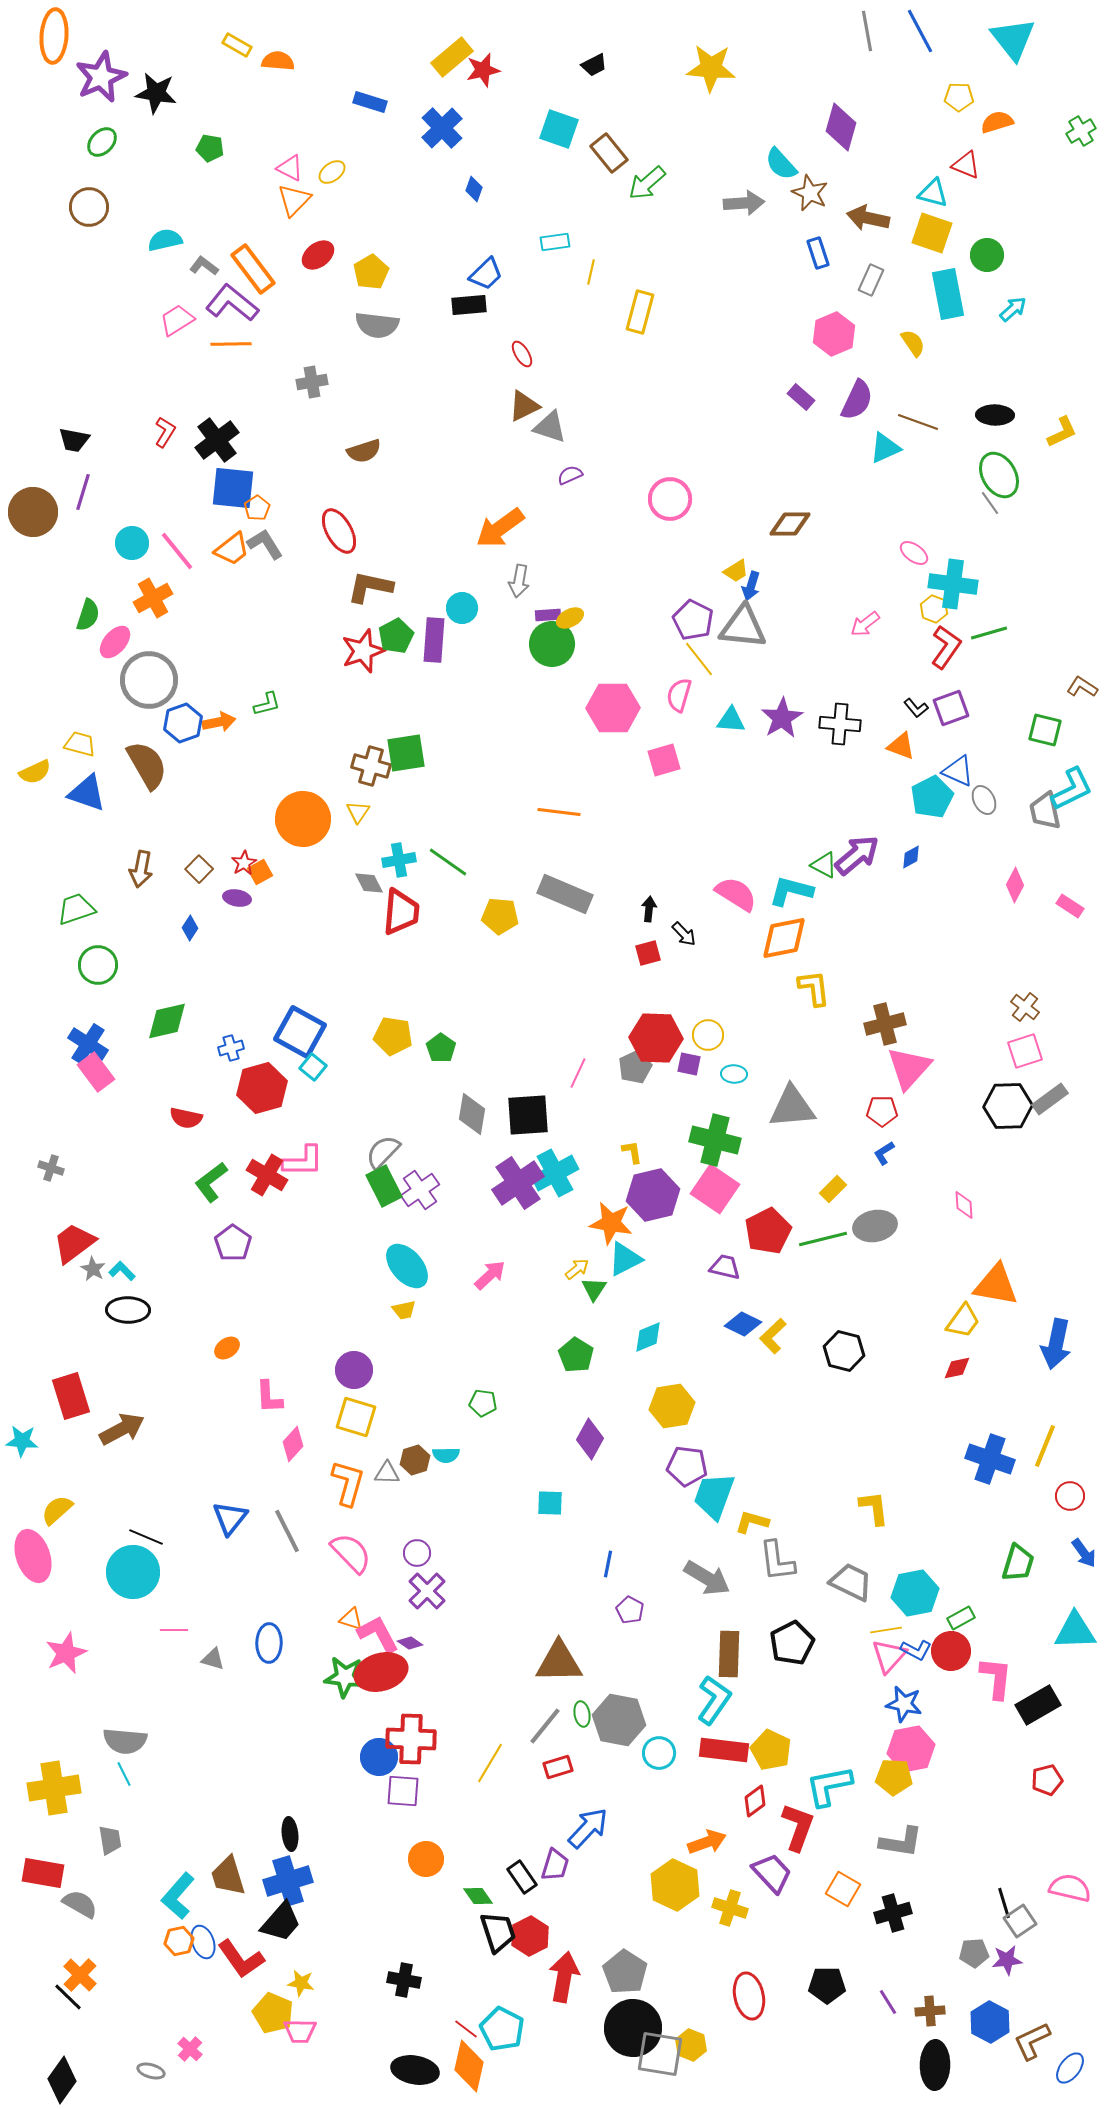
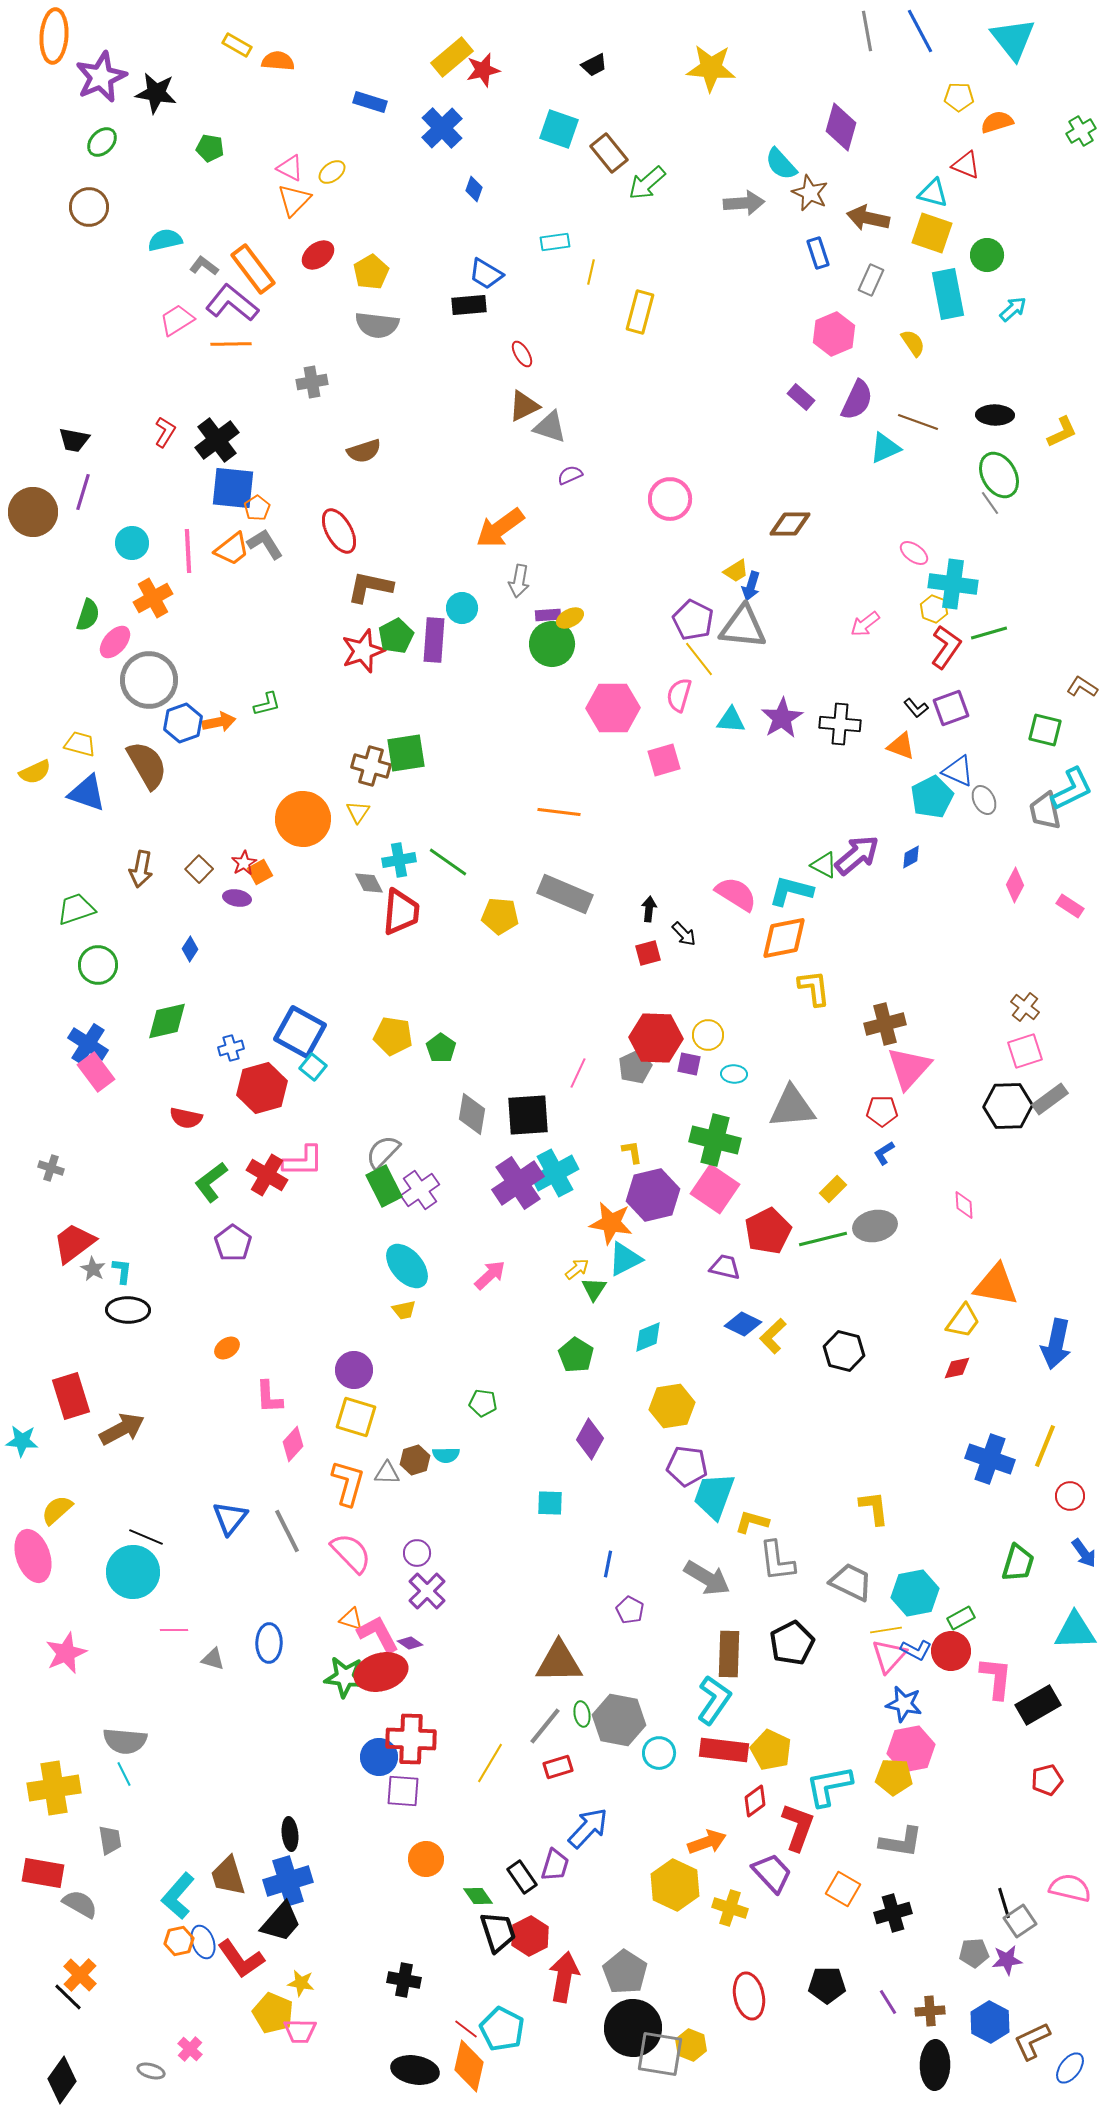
blue trapezoid at (486, 274): rotated 75 degrees clockwise
pink line at (177, 551): moved 11 px right; rotated 36 degrees clockwise
blue diamond at (190, 928): moved 21 px down
cyan L-shape at (122, 1271): rotated 52 degrees clockwise
